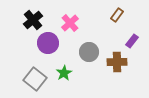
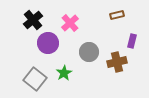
brown rectangle: rotated 40 degrees clockwise
purple rectangle: rotated 24 degrees counterclockwise
brown cross: rotated 12 degrees counterclockwise
